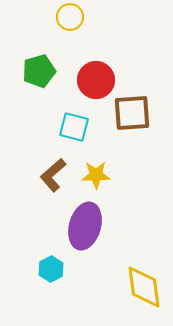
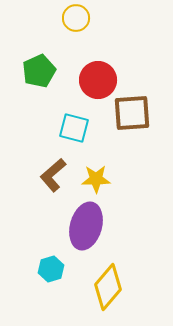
yellow circle: moved 6 px right, 1 px down
green pentagon: rotated 8 degrees counterclockwise
red circle: moved 2 px right
cyan square: moved 1 px down
yellow star: moved 4 px down
purple ellipse: moved 1 px right
cyan hexagon: rotated 10 degrees clockwise
yellow diamond: moved 36 px left; rotated 48 degrees clockwise
